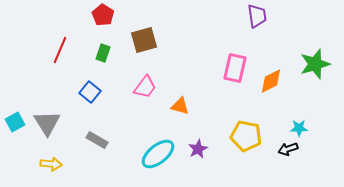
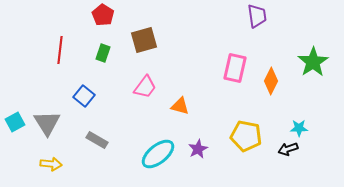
red line: rotated 16 degrees counterclockwise
green star: moved 2 px left, 2 px up; rotated 16 degrees counterclockwise
orange diamond: rotated 36 degrees counterclockwise
blue square: moved 6 px left, 4 px down
